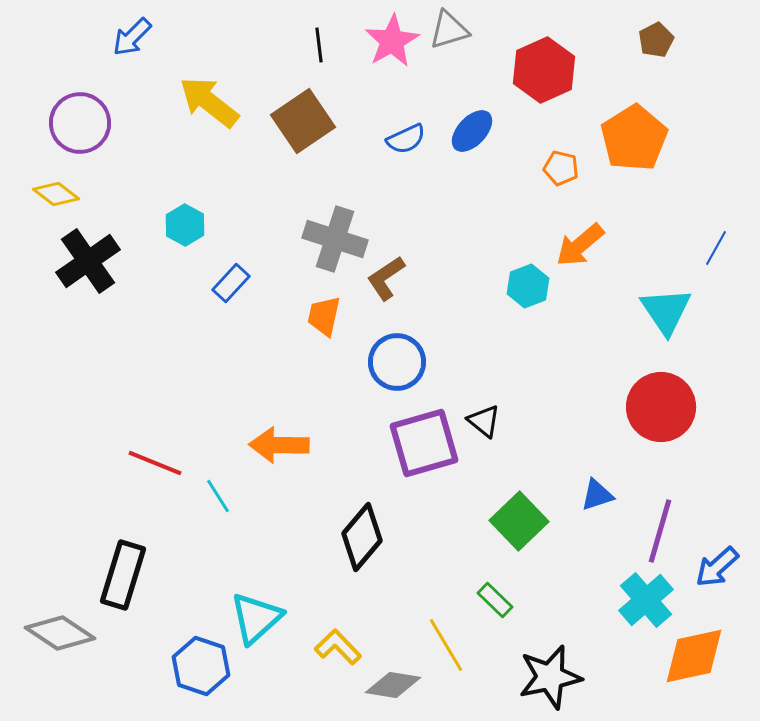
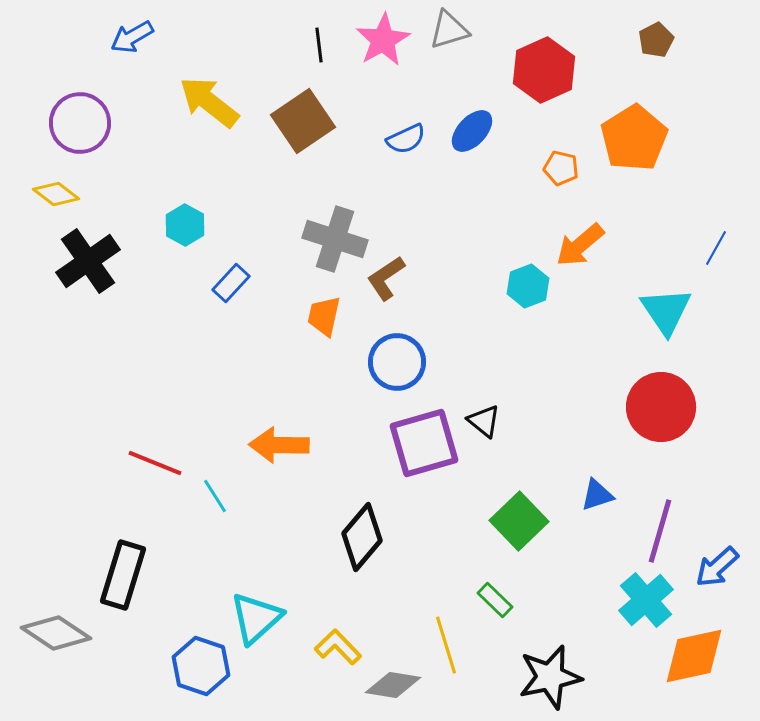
blue arrow at (132, 37): rotated 15 degrees clockwise
pink star at (392, 41): moved 9 px left, 1 px up
cyan line at (218, 496): moved 3 px left
gray diamond at (60, 633): moved 4 px left
yellow line at (446, 645): rotated 14 degrees clockwise
